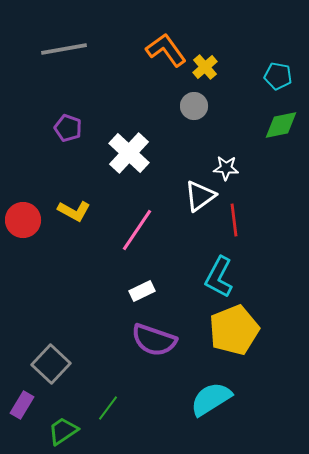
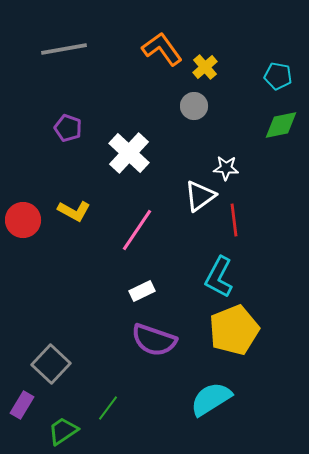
orange L-shape: moved 4 px left, 1 px up
